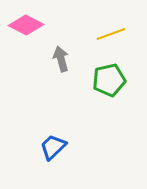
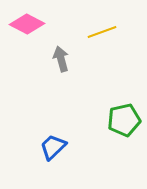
pink diamond: moved 1 px right, 1 px up
yellow line: moved 9 px left, 2 px up
green pentagon: moved 15 px right, 40 px down
